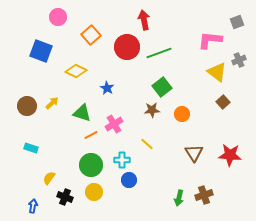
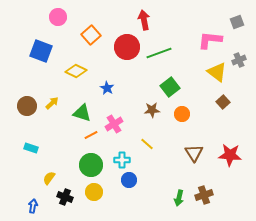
green square: moved 8 px right
